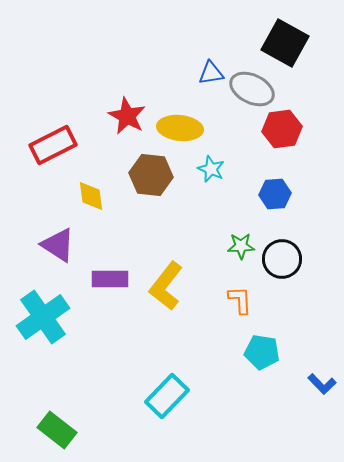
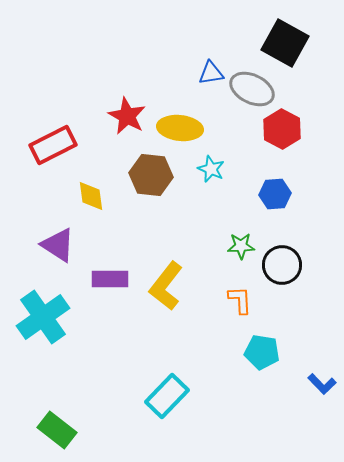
red hexagon: rotated 24 degrees counterclockwise
black circle: moved 6 px down
